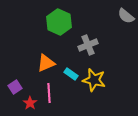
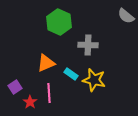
gray cross: rotated 24 degrees clockwise
red star: moved 1 px up
